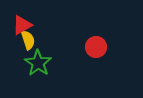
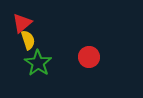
red triangle: moved 2 px up; rotated 10 degrees counterclockwise
red circle: moved 7 px left, 10 px down
